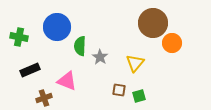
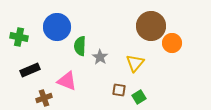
brown circle: moved 2 px left, 3 px down
green square: moved 1 px down; rotated 16 degrees counterclockwise
